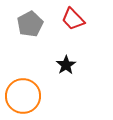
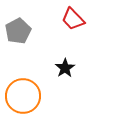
gray pentagon: moved 12 px left, 7 px down
black star: moved 1 px left, 3 px down
